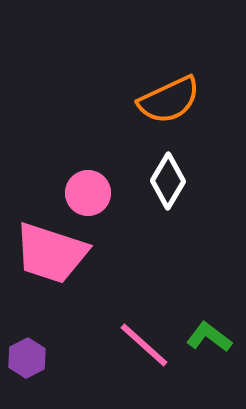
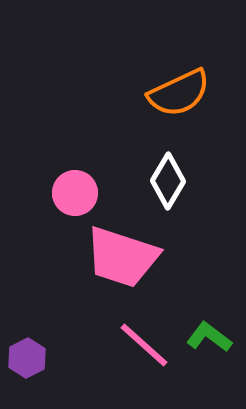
orange semicircle: moved 10 px right, 7 px up
pink circle: moved 13 px left
pink trapezoid: moved 71 px right, 4 px down
